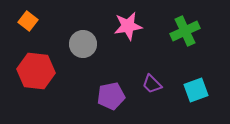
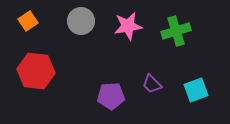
orange square: rotated 18 degrees clockwise
green cross: moved 9 px left; rotated 8 degrees clockwise
gray circle: moved 2 px left, 23 px up
purple pentagon: rotated 8 degrees clockwise
